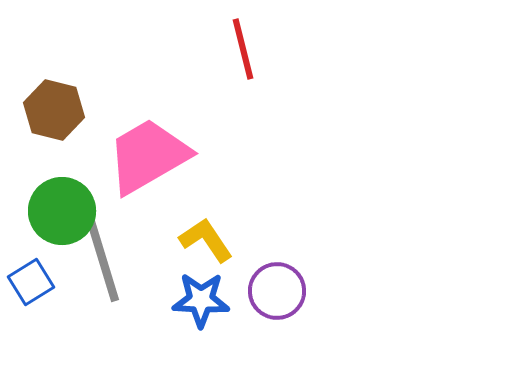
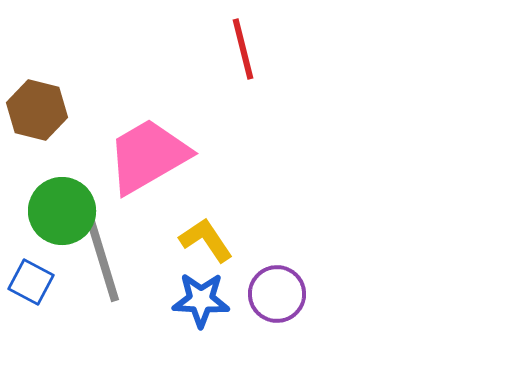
brown hexagon: moved 17 px left
blue square: rotated 30 degrees counterclockwise
purple circle: moved 3 px down
